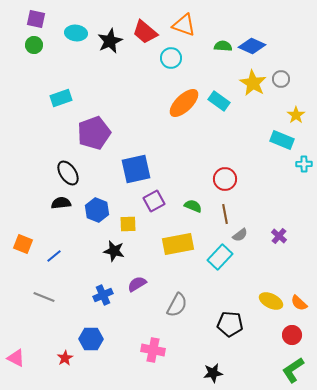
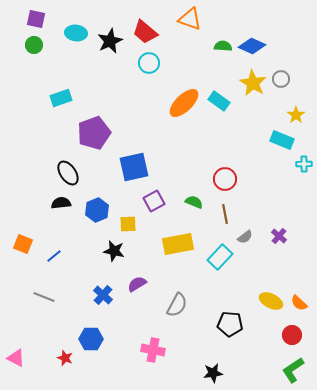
orange triangle at (184, 25): moved 6 px right, 6 px up
cyan circle at (171, 58): moved 22 px left, 5 px down
blue square at (136, 169): moved 2 px left, 2 px up
green semicircle at (193, 206): moved 1 px right, 4 px up
blue hexagon at (97, 210): rotated 15 degrees clockwise
gray semicircle at (240, 235): moved 5 px right, 2 px down
blue cross at (103, 295): rotated 24 degrees counterclockwise
red star at (65, 358): rotated 21 degrees counterclockwise
